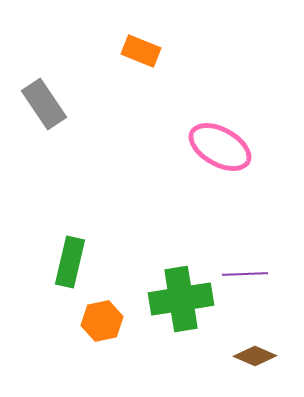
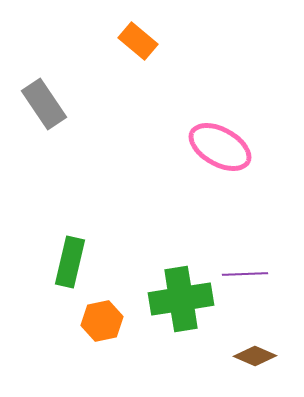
orange rectangle: moved 3 px left, 10 px up; rotated 18 degrees clockwise
